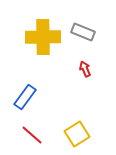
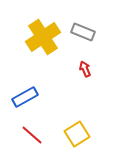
yellow cross: rotated 32 degrees counterclockwise
blue rectangle: rotated 25 degrees clockwise
